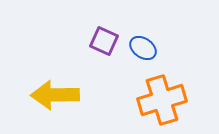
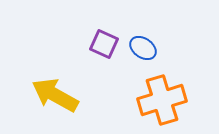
purple square: moved 3 px down
yellow arrow: rotated 30 degrees clockwise
